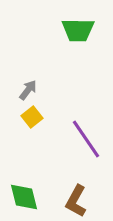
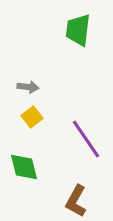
green trapezoid: rotated 96 degrees clockwise
gray arrow: moved 3 px up; rotated 60 degrees clockwise
green diamond: moved 30 px up
